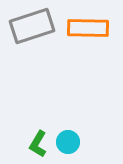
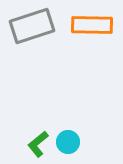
orange rectangle: moved 4 px right, 3 px up
green L-shape: rotated 20 degrees clockwise
